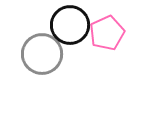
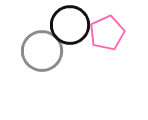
gray circle: moved 3 px up
